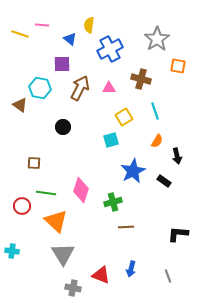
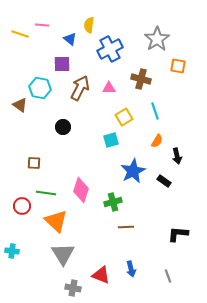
blue arrow: rotated 28 degrees counterclockwise
